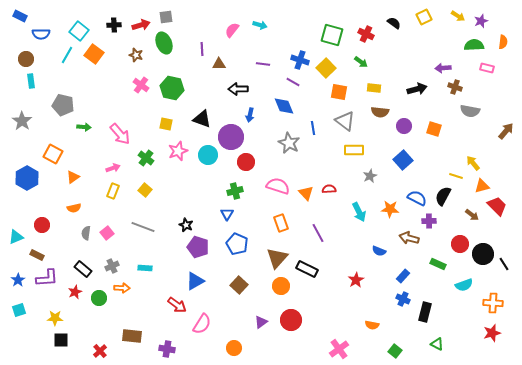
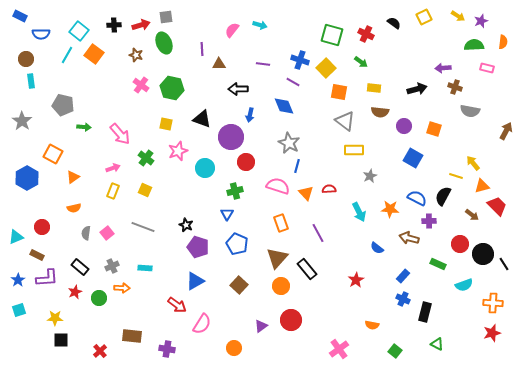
blue line at (313, 128): moved 16 px left, 38 px down; rotated 24 degrees clockwise
brown arrow at (506, 131): rotated 12 degrees counterclockwise
cyan circle at (208, 155): moved 3 px left, 13 px down
blue square at (403, 160): moved 10 px right, 2 px up; rotated 18 degrees counterclockwise
yellow square at (145, 190): rotated 16 degrees counterclockwise
red circle at (42, 225): moved 2 px down
blue semicircle at (379, 251): moved 2 px left, 3 px up; rotated 16 degrees clockwise
black rectangle at (83, 269): moved 3 px left, 2 px up
black rectangle at (307, 269): rotated 25 degrees clockwise
purple triangle at (261, 322): moved 4 px down
